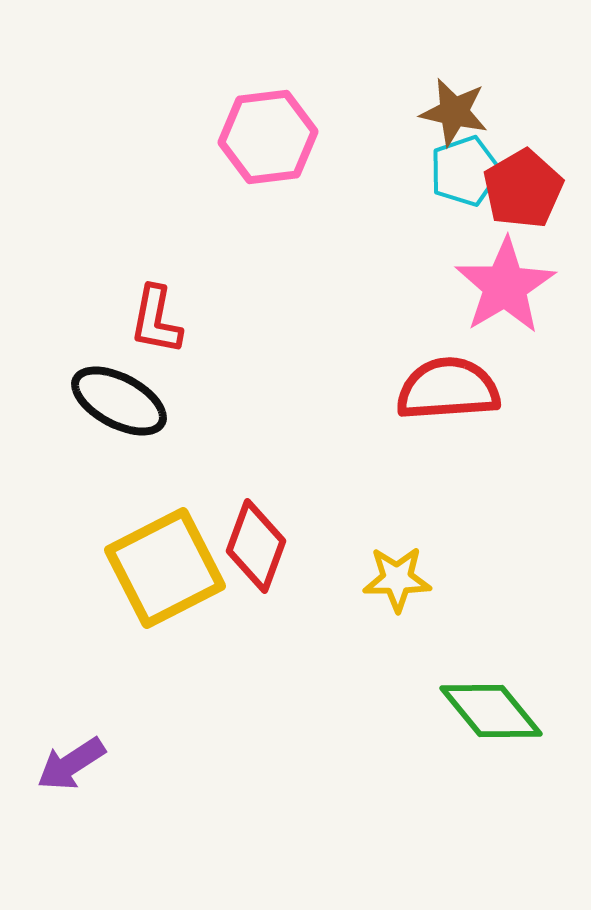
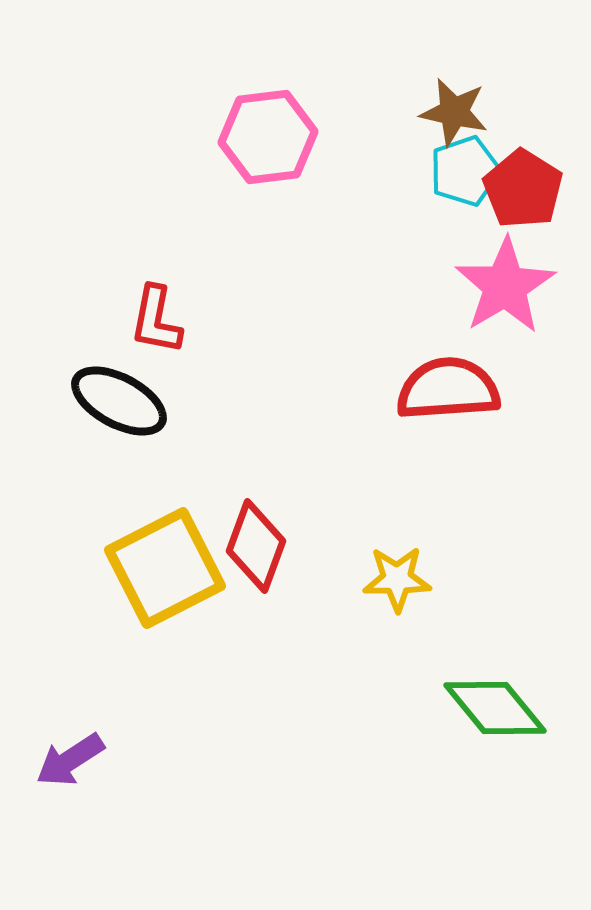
red pentagon: rotated 10 degrees counterclockwise
green diamond: moved 4 px right, 3 px up
purple arrow: moved 1 px left, 4 px up
